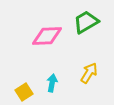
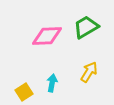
green trapezoid: moved 5 px down
yellow arrow: moved 1 px up
